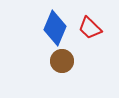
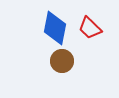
blue diamond: rotated 12 degrees counterclockwise
